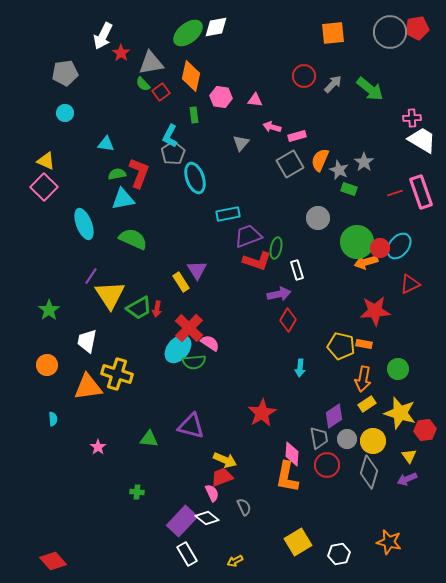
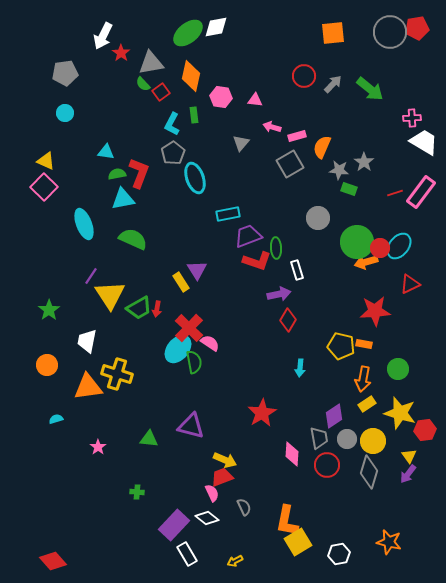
cyan L-shape at (170, 136): moved 2 px right, 12 px up
white trapezoid at (422, 140): moved 2 px right, 2 px down
cyan triangle at (106, 144): moved 8 px down
orange semicircle at (320, 160): moved 2 px right, 13 px up
gray star at (339, 170): rotated 18 degrees counterclockwise
pink rectangle at (421, 192): rotated 56 degrees clockwise
green ellipse at (276, 248): rotated 15 degrees counterclockwise
green semicircle at (194, 362): rotated 95 degrees counterclockwise
cyan semicircle at (53, 419): moved 3 px right; rotated 104 degrees counterclockwise
orange L-shape at (287, 477): moved 44 px down
purple arrow at (407, 479): moved 1 px right, 5 px up; rotated 30 degrees counterclockwise
purple rectangle at (182, 521): moved 8 px left, 4 px down
